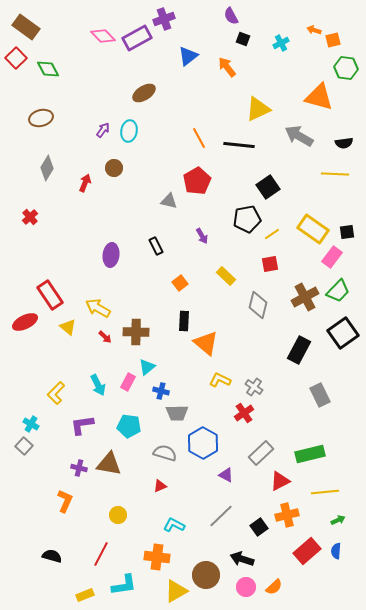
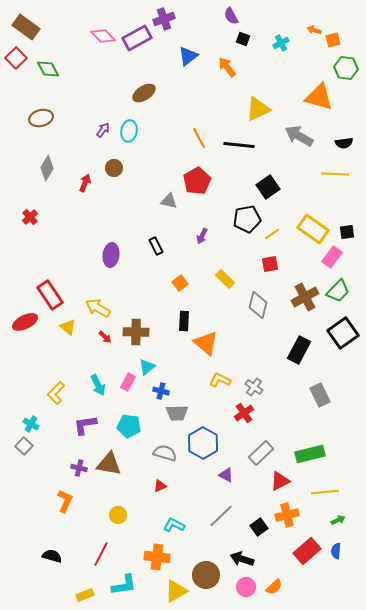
purple arrow at (202, 236): rotated 56 degrees clockwise
yellow rectangle at (226, 276): moved 1 px left, 3 px down
purple L-shape at (82, 425): moved 3 px right
